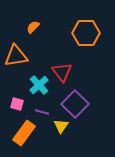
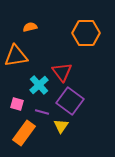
orange semicircle: moved 3 px left; rotated 32 degrees clockwise
purple square: moved 5 px left, 3 px up; rotated 8 degrees counterclockwise
